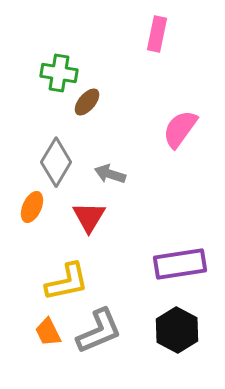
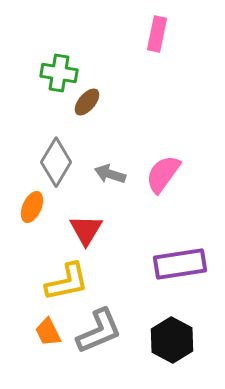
pink semicircle: moved 17 px left, 45 px down
red triangle: moved 3 px left, 13 px down
black hexagon: moved 5 px left, 10 px down
